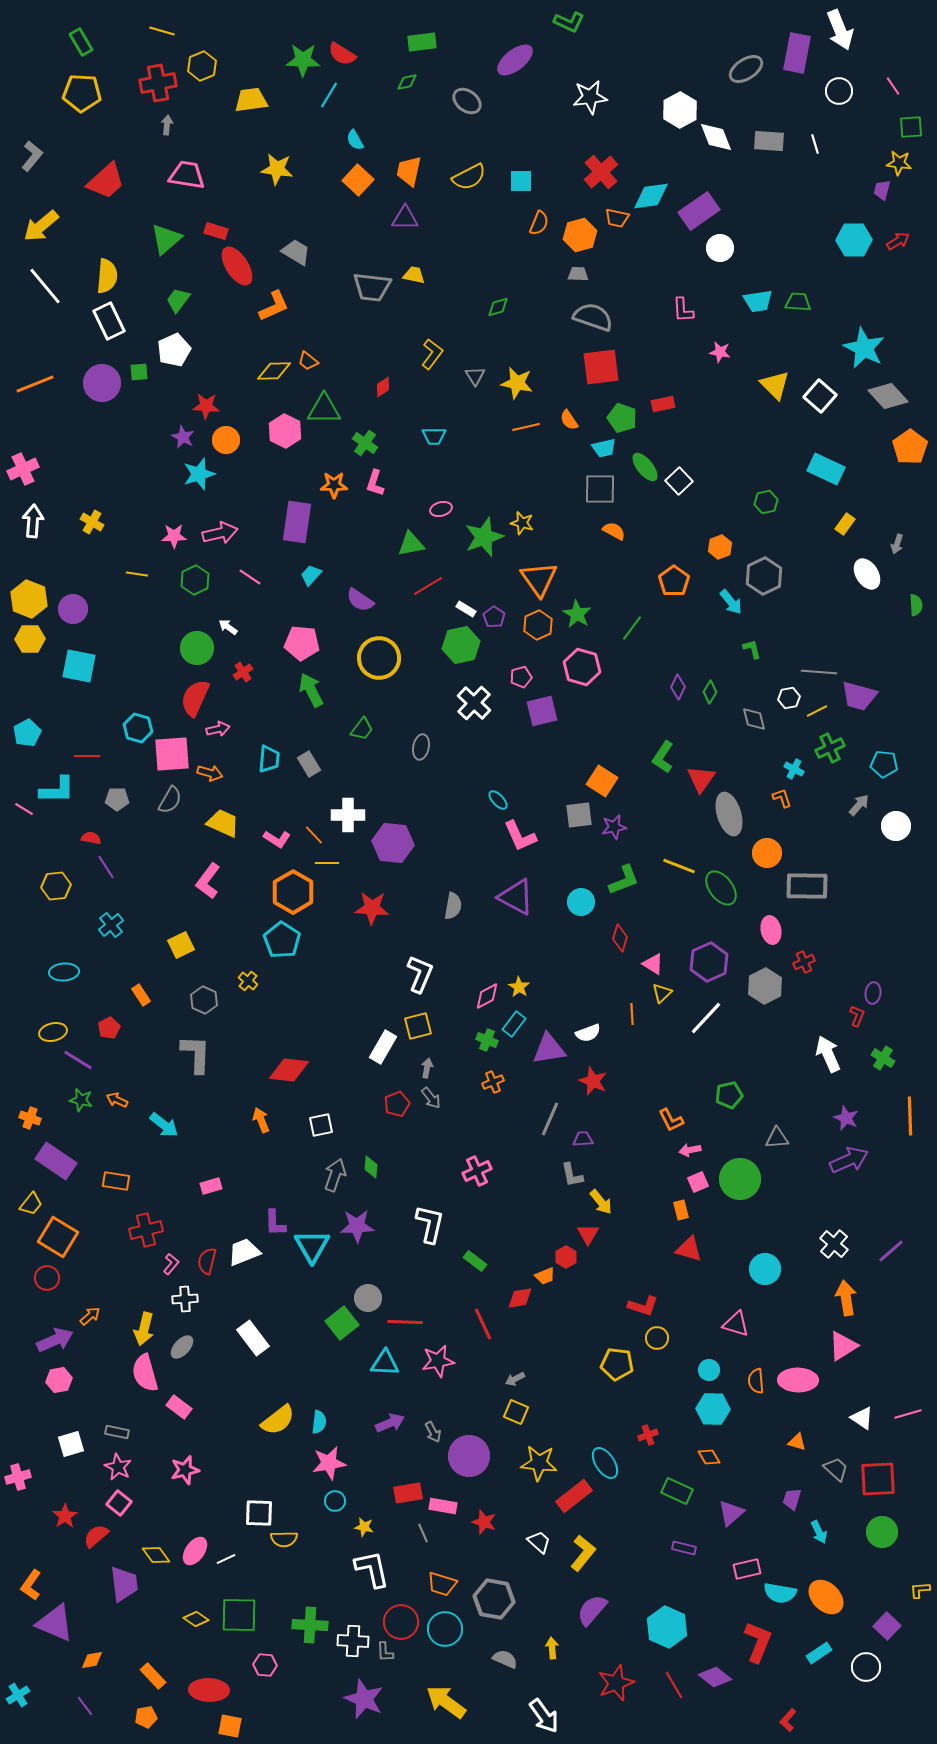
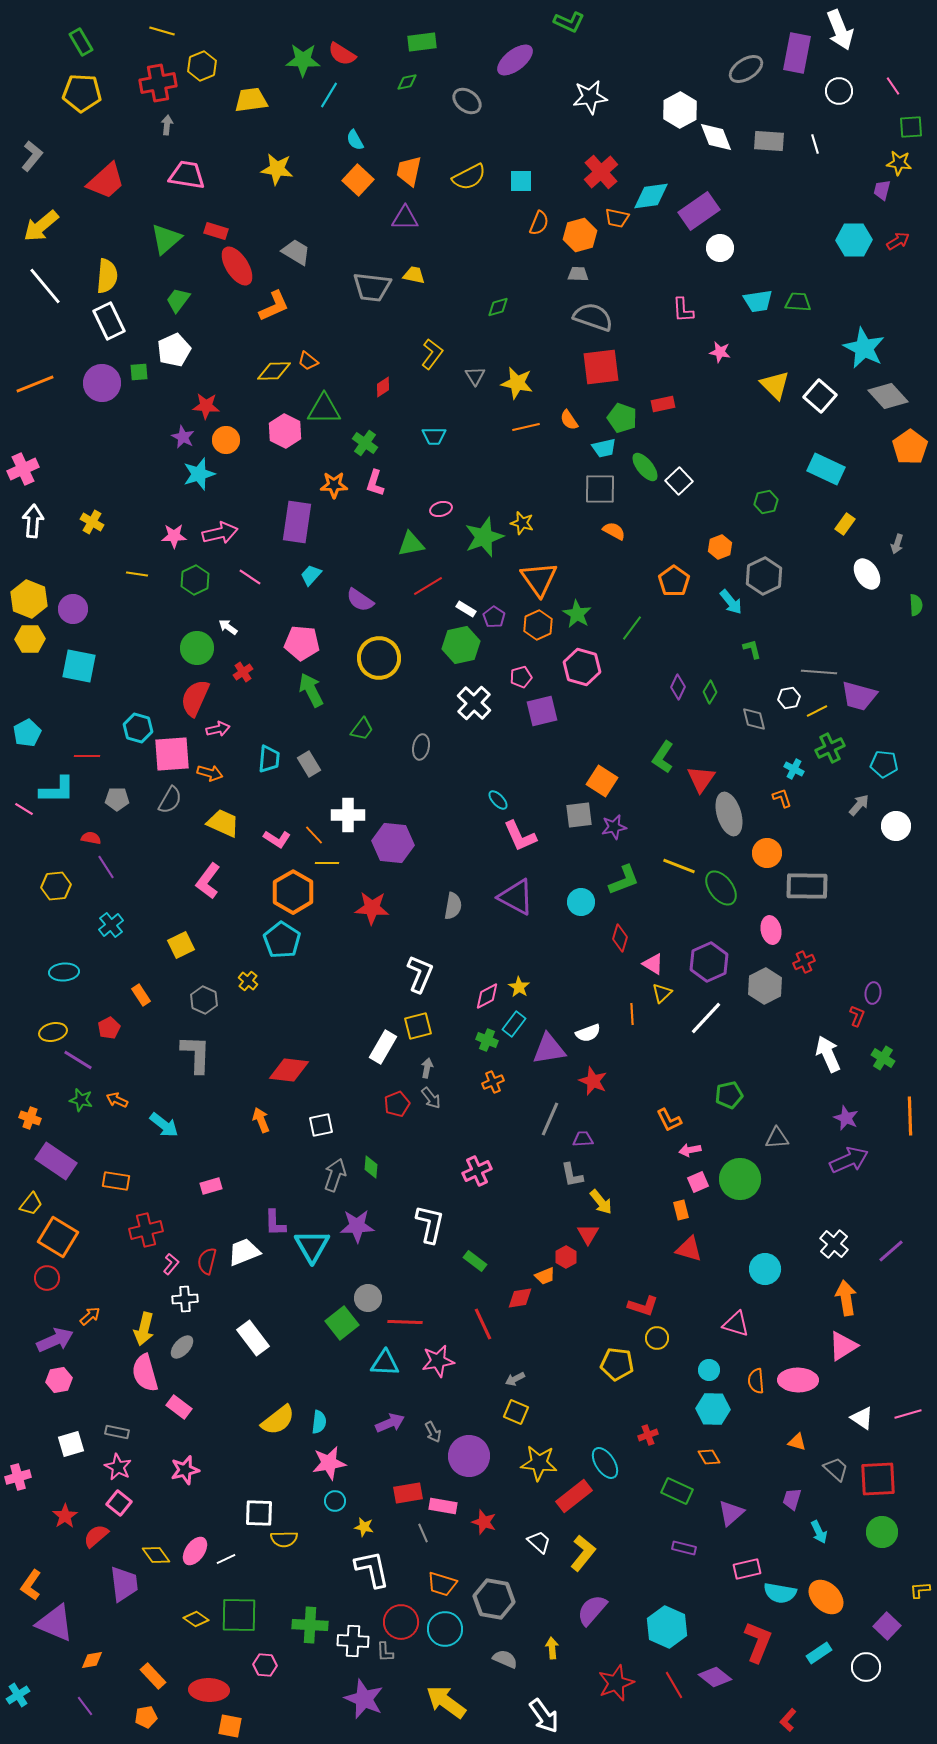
orange L-shape at (671, 1120): moved 2 px left
